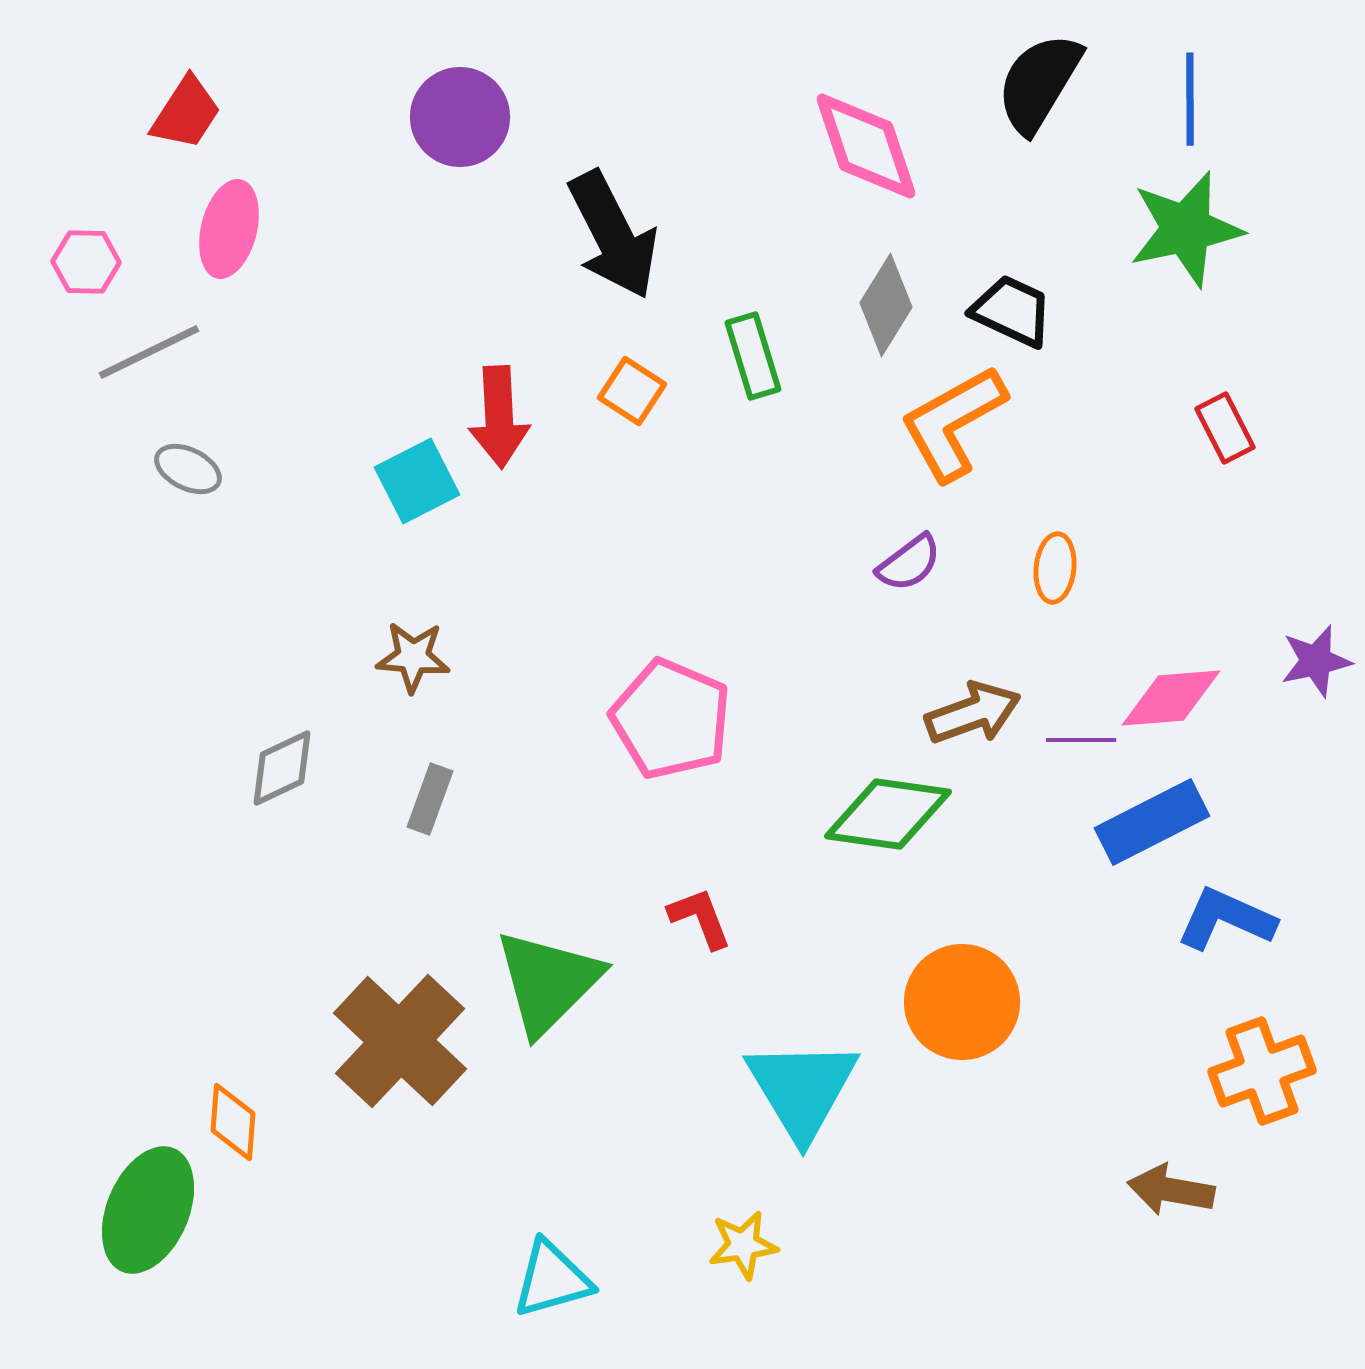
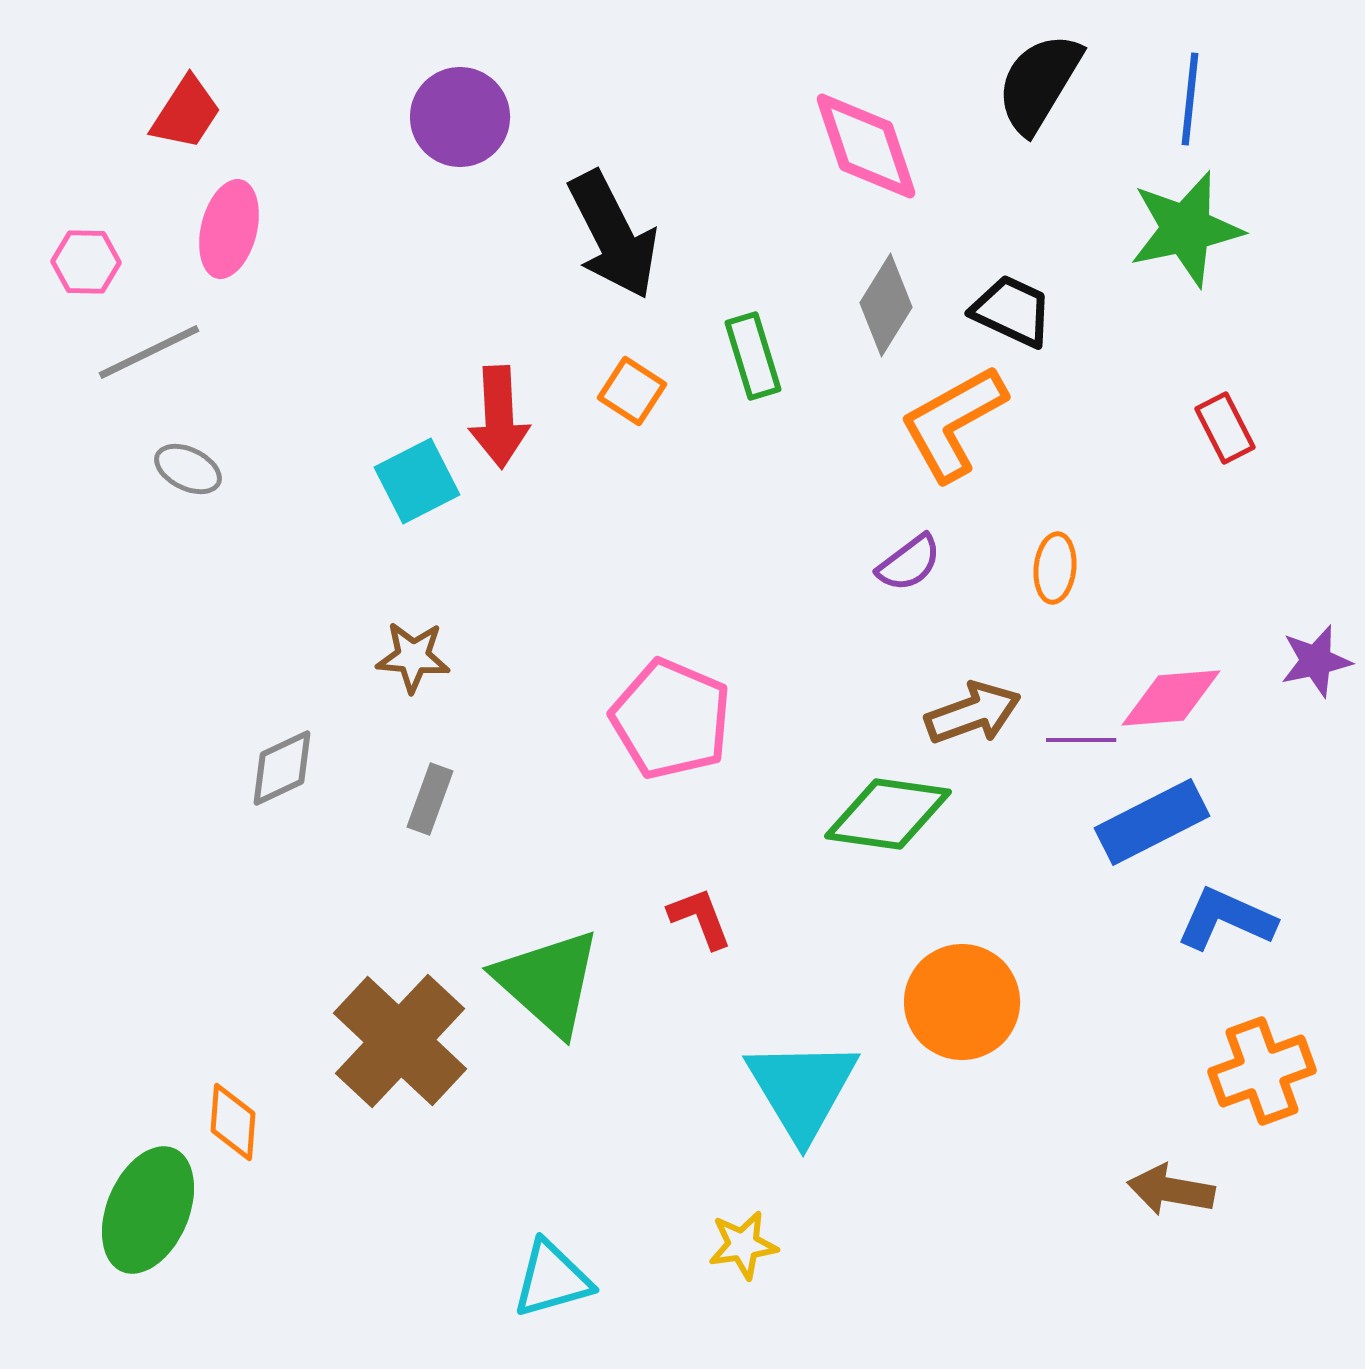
blue line at (1190, 99): rotated 6 degrees clockwise
green triangle at (548, 982): rotated 33 degrees counterclockwise
